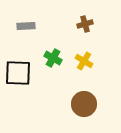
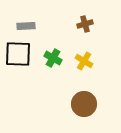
black square: moved 19 px up
